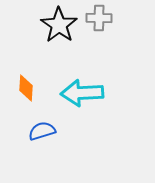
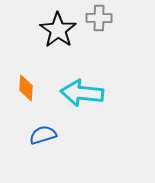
black star: moved 1 px left, 5 px down
cyan arrow: rotated 9 degrees clockwise
blue semicircle: moved 1 px right, 4 px down
